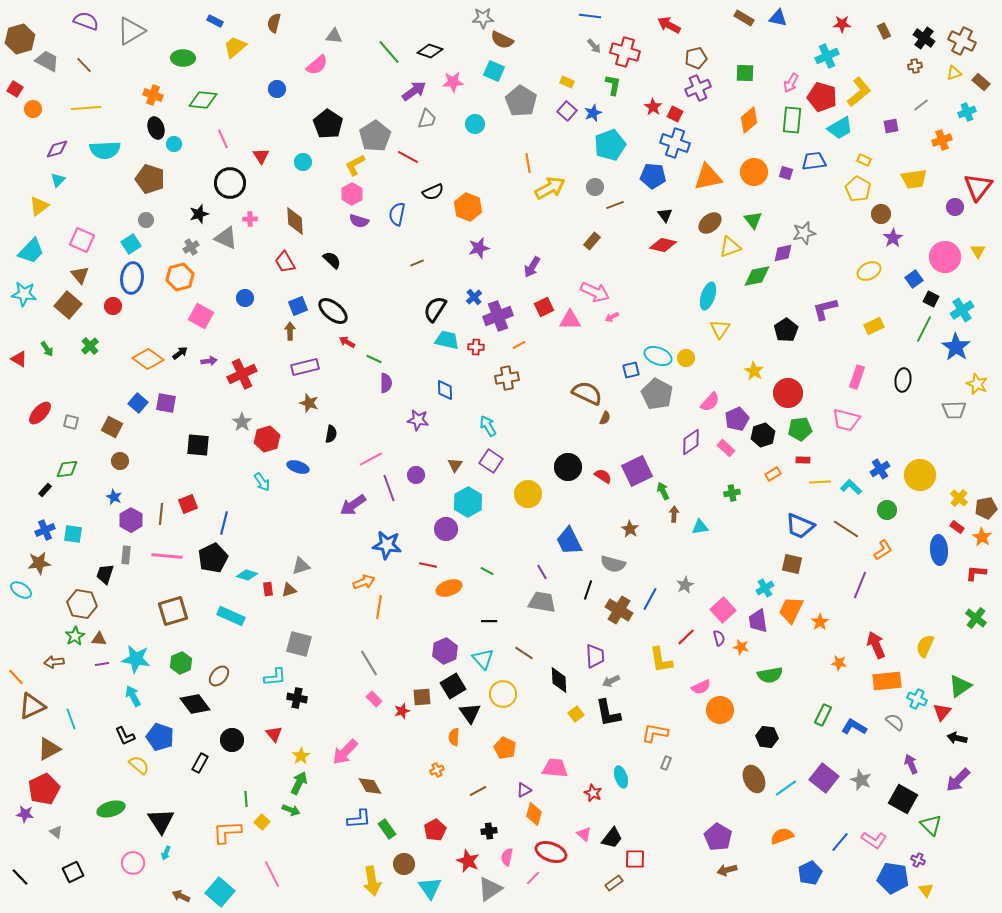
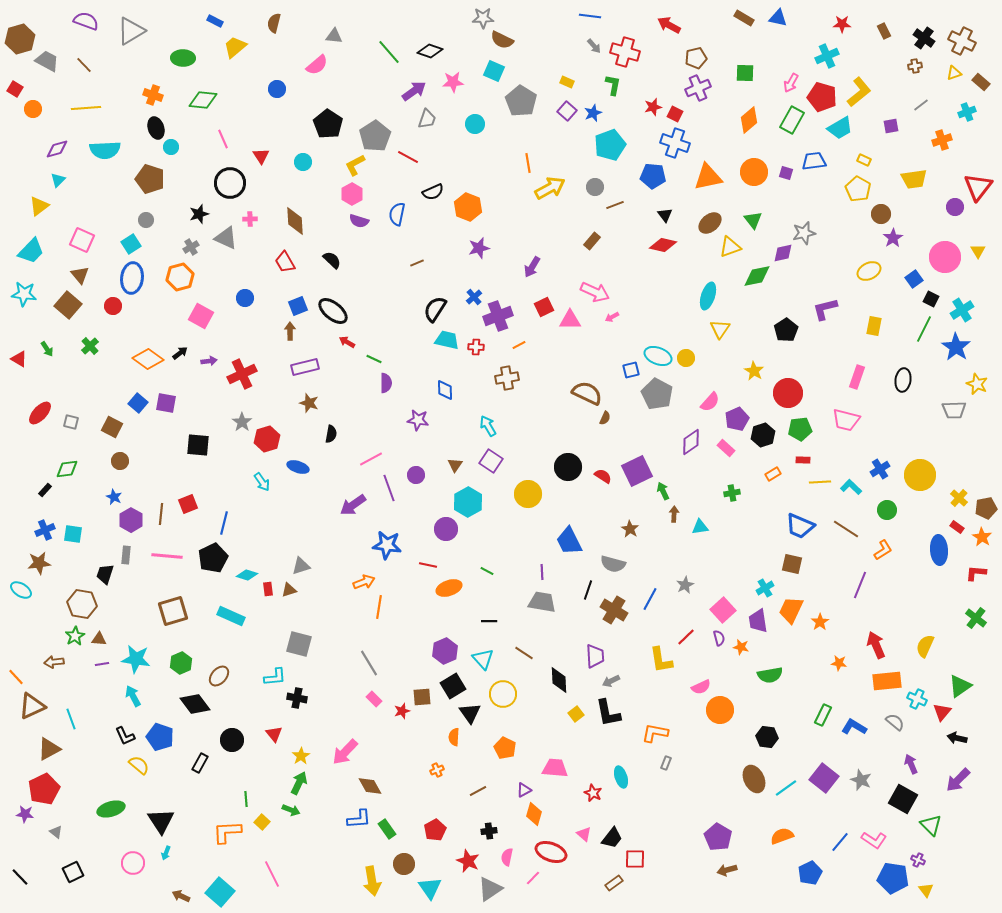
red star at (653, 107): rotated 24 degrees clockwise
green rectangle at (792, 120): rotated 24 degrees clockwise
cyan circle at (174, 144): moved 3 px left, 3 px down
yellow rectangle at (874, 326): rotated 54 degrees counterclockwise
purple line at (542, 572): rotated 28 degrees clockwise
brown cross at (619, 610): moved 5 px left
